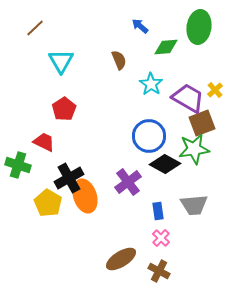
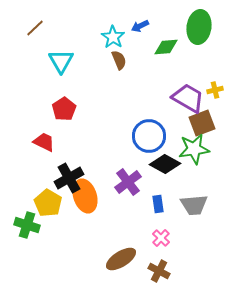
blue arrow: rotated 66 degrees counterclockwise
cyan star: moved 38 px left, 47 px up
yellow cross: rotated 28 degrees clockwise
green cross: moved 9 px right, 60 px down
blue rectangle: moved 7 px up
